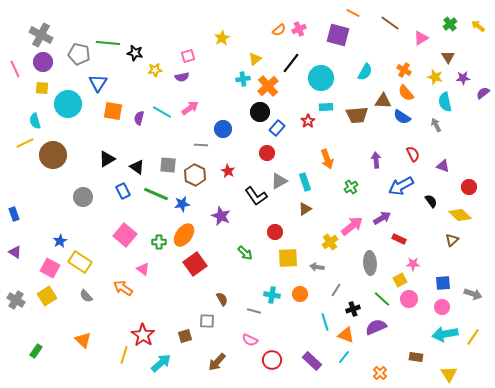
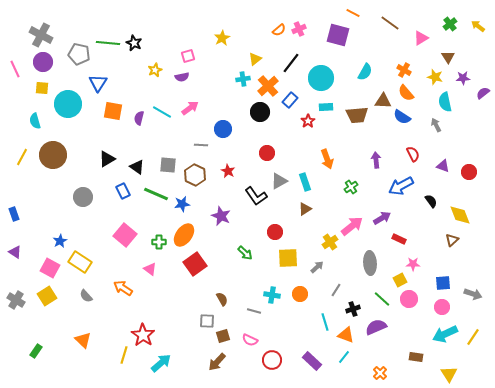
black star at (135, 53): moved 1 px left, 10 px up; rotated 14 degrees clockwise
yellow star at (155, 70): rotated 16 degrees counterclockwise
blue rectangle at (277, 128): moved 13 px right, 28 px up
yellow line at (25, 143): moved 3 px left, 14 px down; rotated 36 degrees counterclockwise
red circle at (469, 187): moved 15 px up
yellow diamond at (460, 215): rotated 25 degrees clockwise
gray arrow at (317, 267): rotated 128 degrees clockwise
pink triangle at (143, 269): moved 7 px right
cyan arrow at (445, 334): rotated 15 degrees counterclockwise
brown square at (185, 336): moved 38 px right
